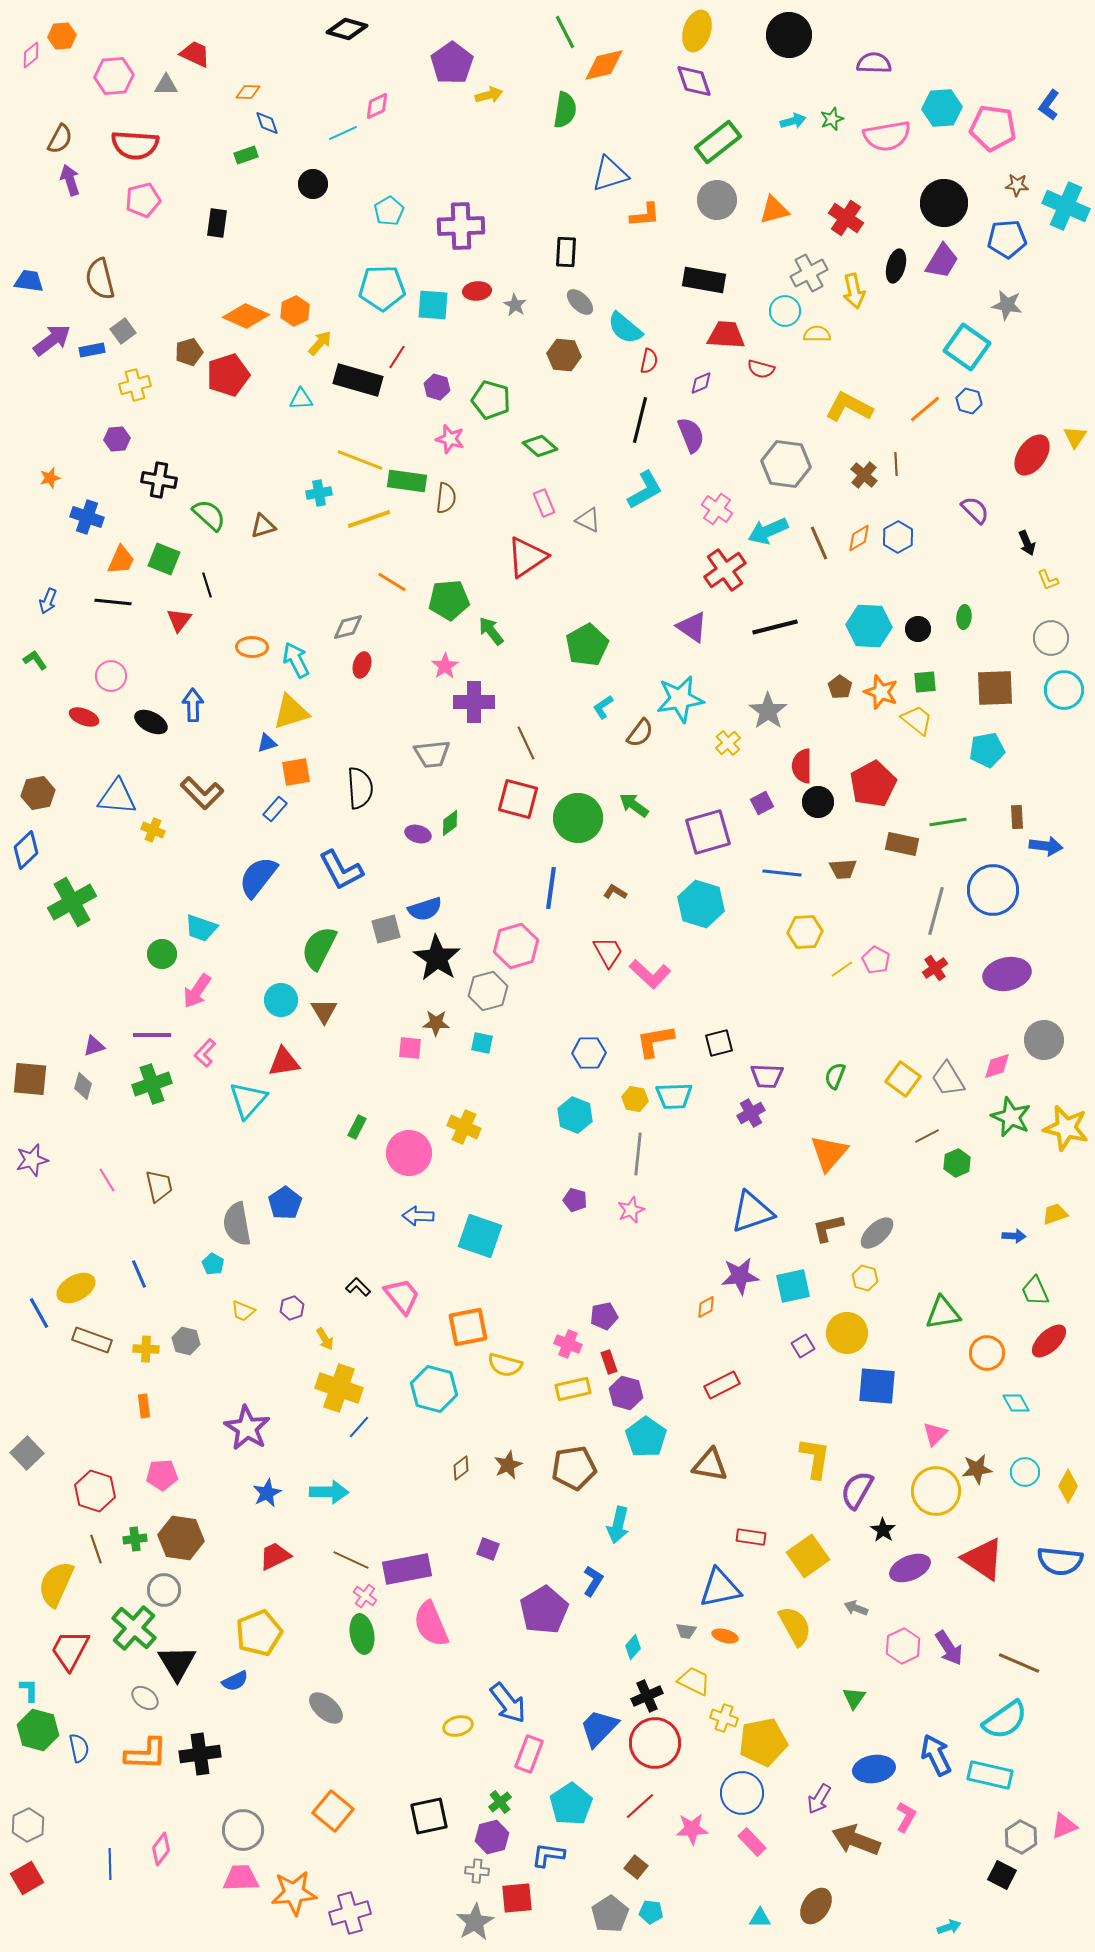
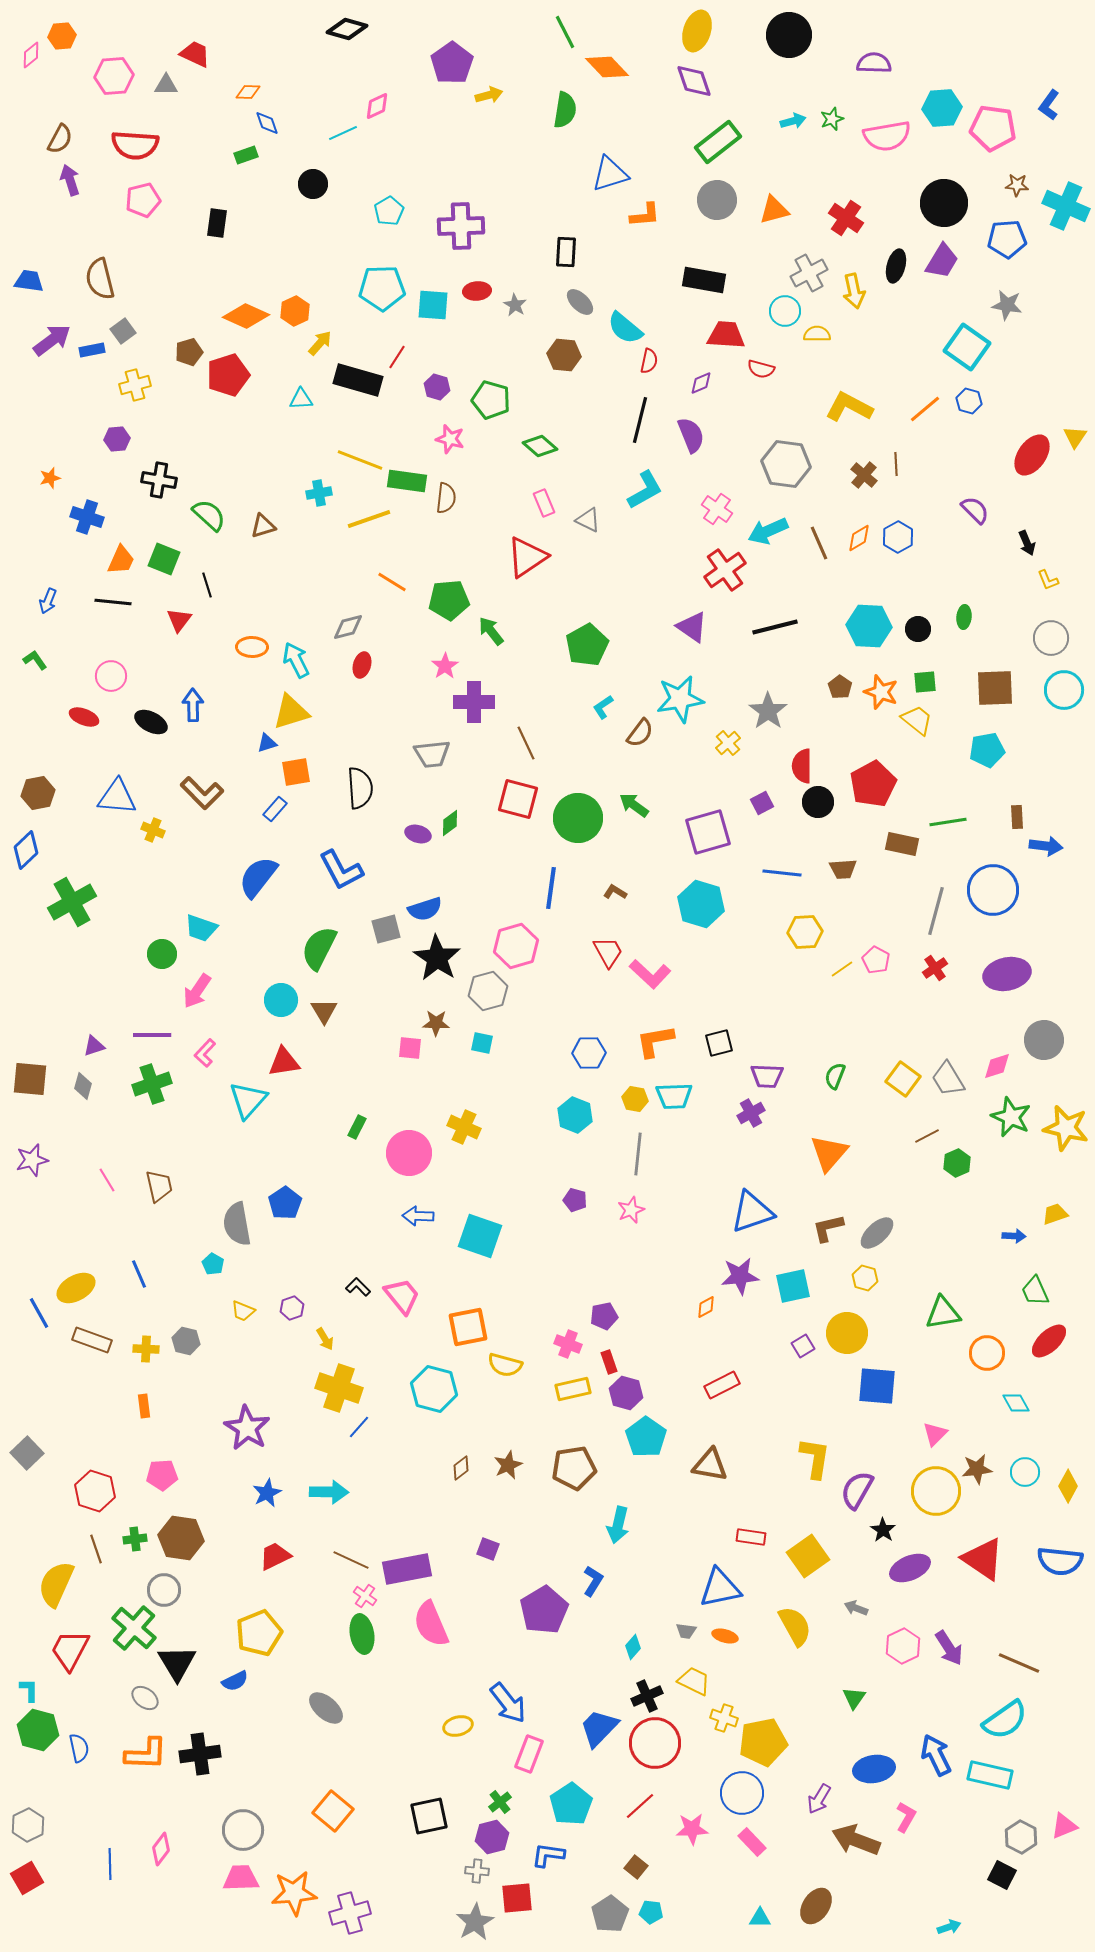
orange diamond at (604, 65): moved 3 px right, 2 px down; rotated 60 degrees clockwise
